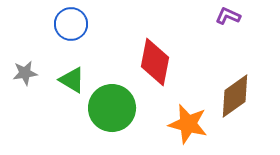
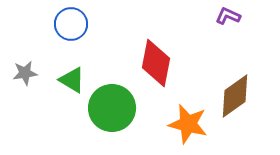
red diamond: moved 1 px right, 1 px down
